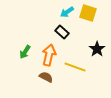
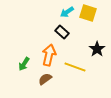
green arrow: moved 1 px left, 12 px down
brown semicircle: moved 1 px left, 2 px down; rotated 64 degrees counterclockwise
